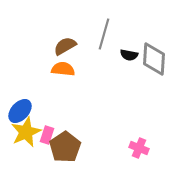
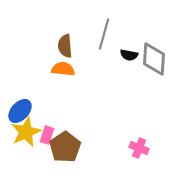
brown semicircle: rotated 65 degrees counterclockwise
